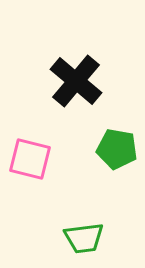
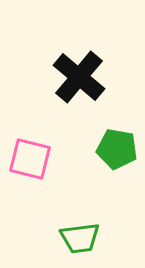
black cross: moved 3 px right, 4 px up
green trapezoid: moved 4 px left
